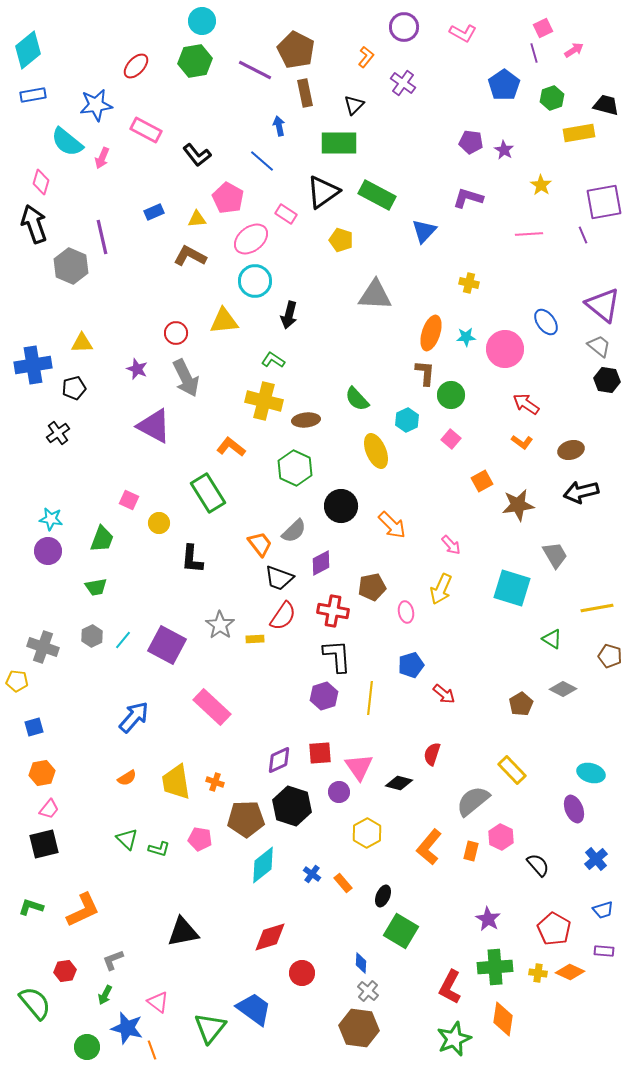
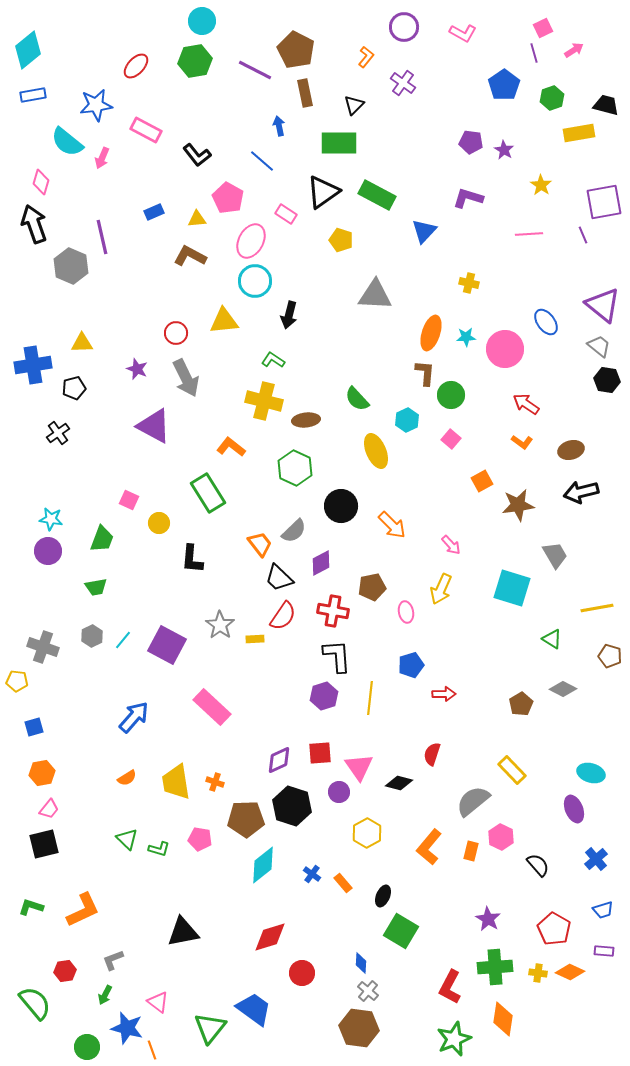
pink ellipse at (251, 239): moved 2 px down; rotated 24 degrees counterclockwise
black trapezoid at (279, 578): rotated 24 degrees clockwise
red arrow at (444, 694): rotated 40 degrees counterclockwise
